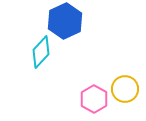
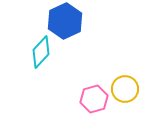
pink hexagon: rotated 16 degrees clockwise
